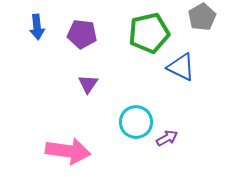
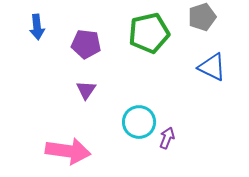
gray pentagon: rotated 12 degrees clockwise
purple pentagon: moved 4 px right, 10 px down
blue triangle: moved 31 px right
purple triangle: moved 2 px left, 6 px down
cyan circle: moved 3 px right
purple arrow: rotated 40 degrees counterclockwise
